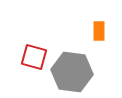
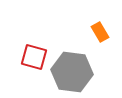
orange rectangle: moved 1 px right, 1 px down; rotated 30 degrees counterclockwise
